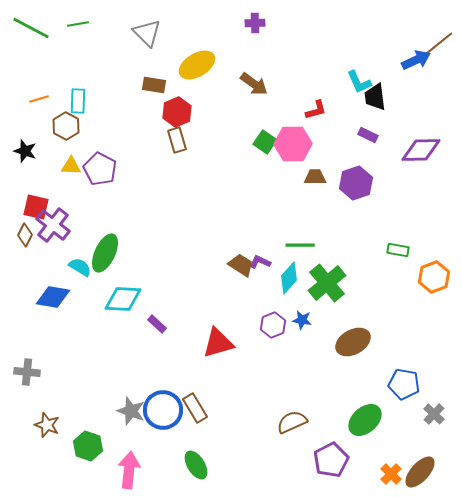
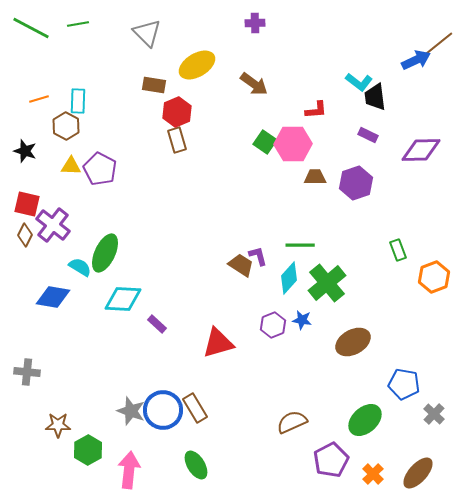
cyan L-shape at (359, 82): rotated 28 degrees counterclockwise
red L-shape at (316, 110): rotated 10 degrees clockwise
red square at (36, 207): moved 9 px left, 3 px up
green rectangle at (398, 250): rotated 60 degrees clockwise
purple L-shape at (260, 262): moved 2 px left, 6 px up; rotated 50 degrees clockwise
brown star at (47, 425): moved 11 px right; rotated 20 degrees counterclockwise
green hexagon at (88, 446): moved 4 px down; rotated 12 degrees clockwise
brown ellipse at (420, 472): moved 2 px left, 1 px down
orange cross at (391, 474): moved 18 px left
